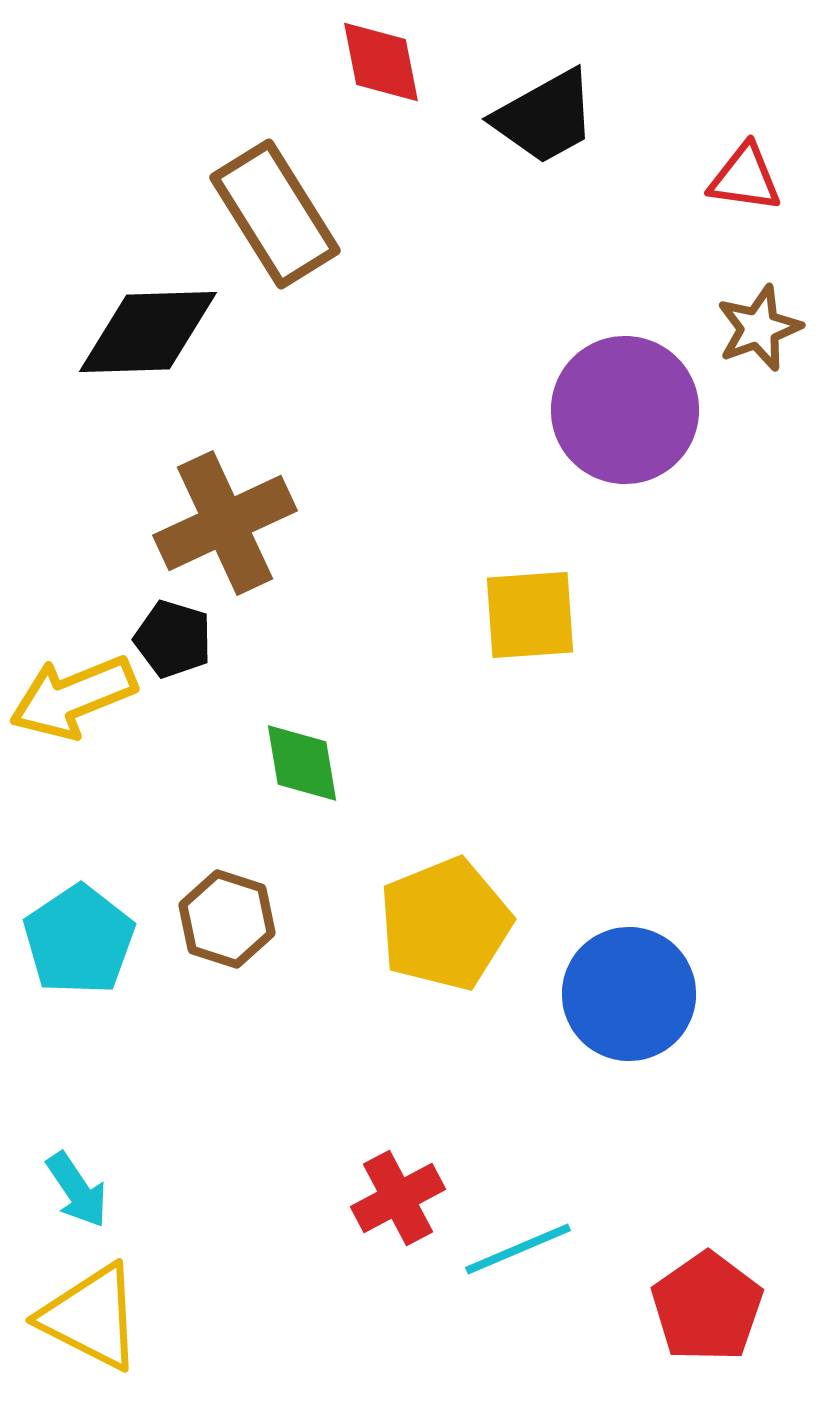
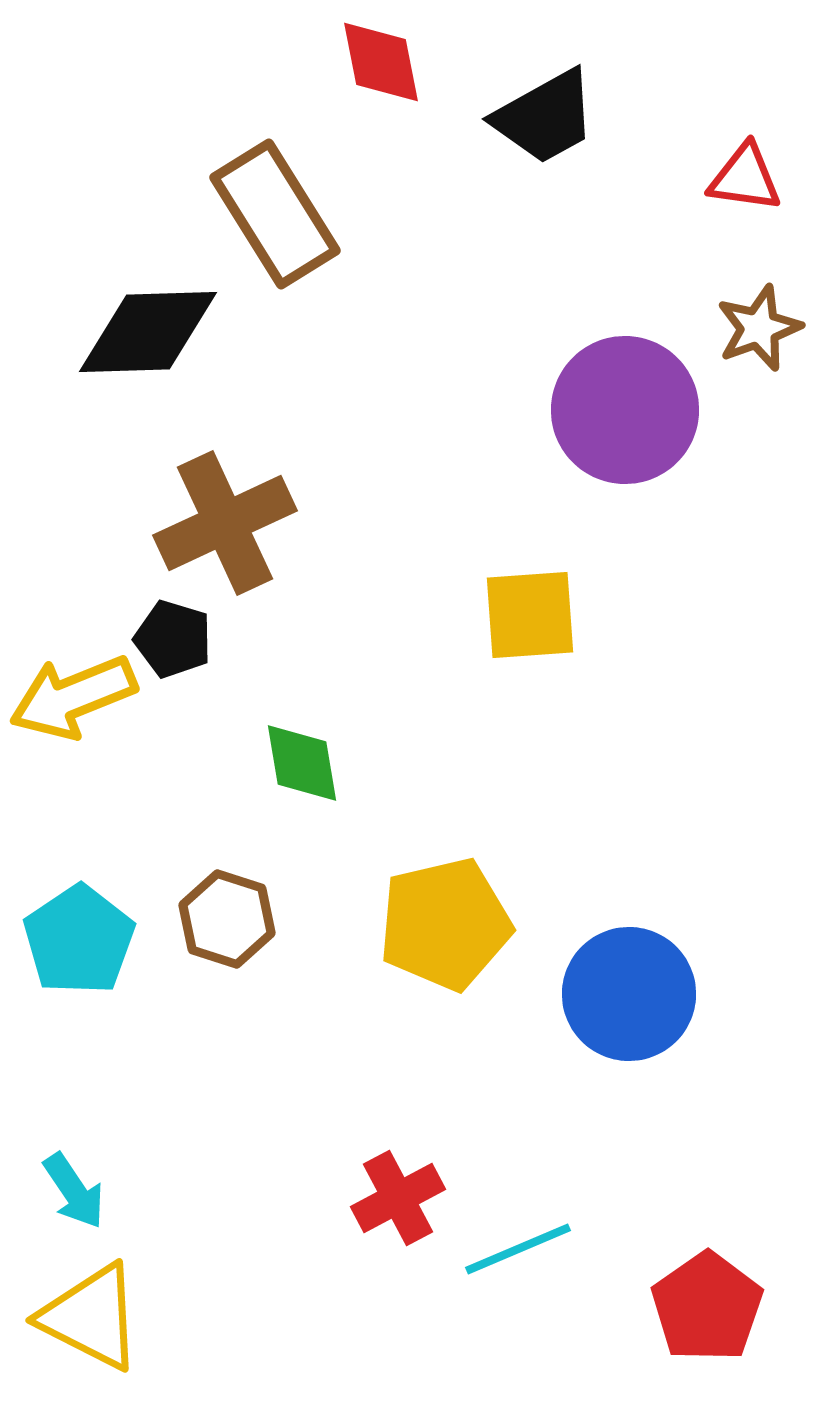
yellow pentagon: rotated 9 degrees clockwise
cyan arrow: moved 3 px left, 1 px down
